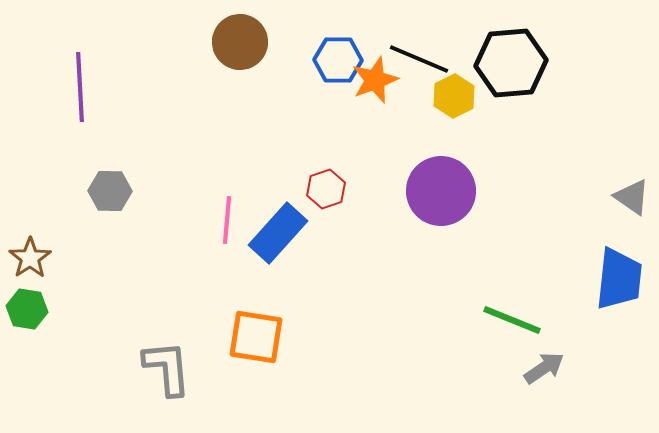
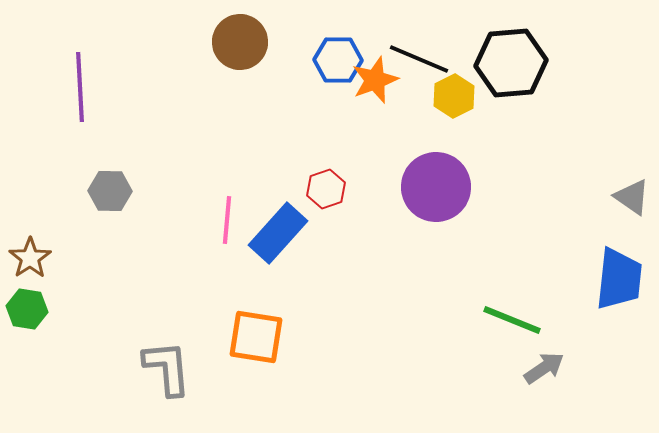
purple circle: moved 5 px left, 4 px up
